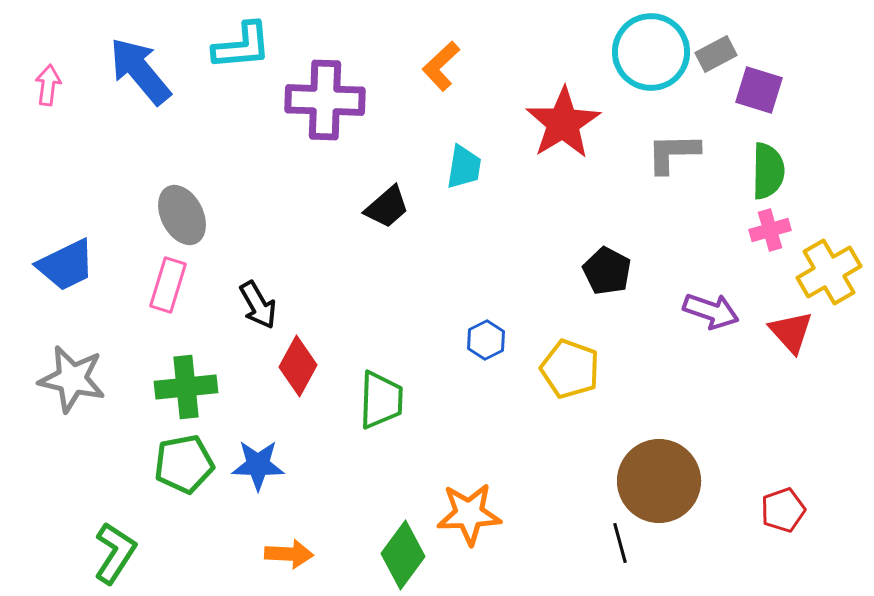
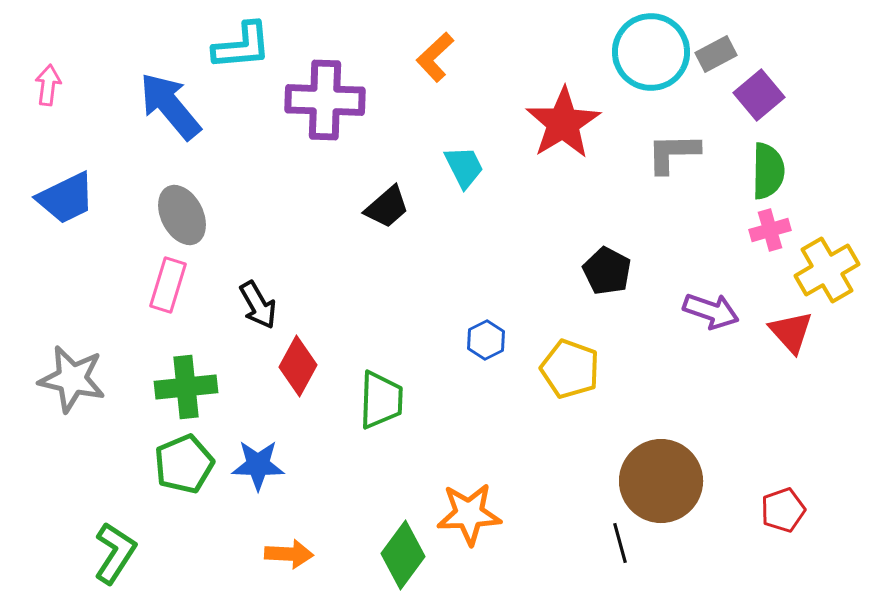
orange L-shape: moved 6 px left, 9 px up
blue arrow: moved 30 px right, 35 px down
purple square: moved 5 px down; rotated 33 degrees clockwise
cyan trapezoid: rotated 36 degrees counterclockwise
blue trapezoid: moved 67 px up
yellow cross: moved 2 px left, 2 px up
green pentagon: rotated 12 degrees counterclockwise
brown circle: moved 2 px right
